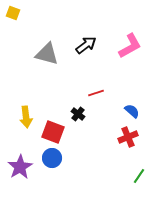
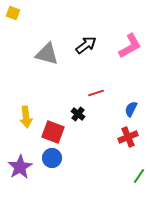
blue semicircle: moved 1 px left, 2 px up; rotated 105 degrees counterclockwise
